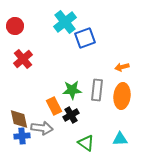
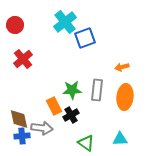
red circle: moved 1 px up
orange ellipse: moved 3 px right, 1 px down
